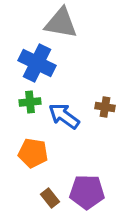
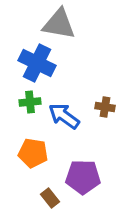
gray triangle: moved 2 px left, 1 px down
purple pentagon: moved 4 px left, 15 px up
